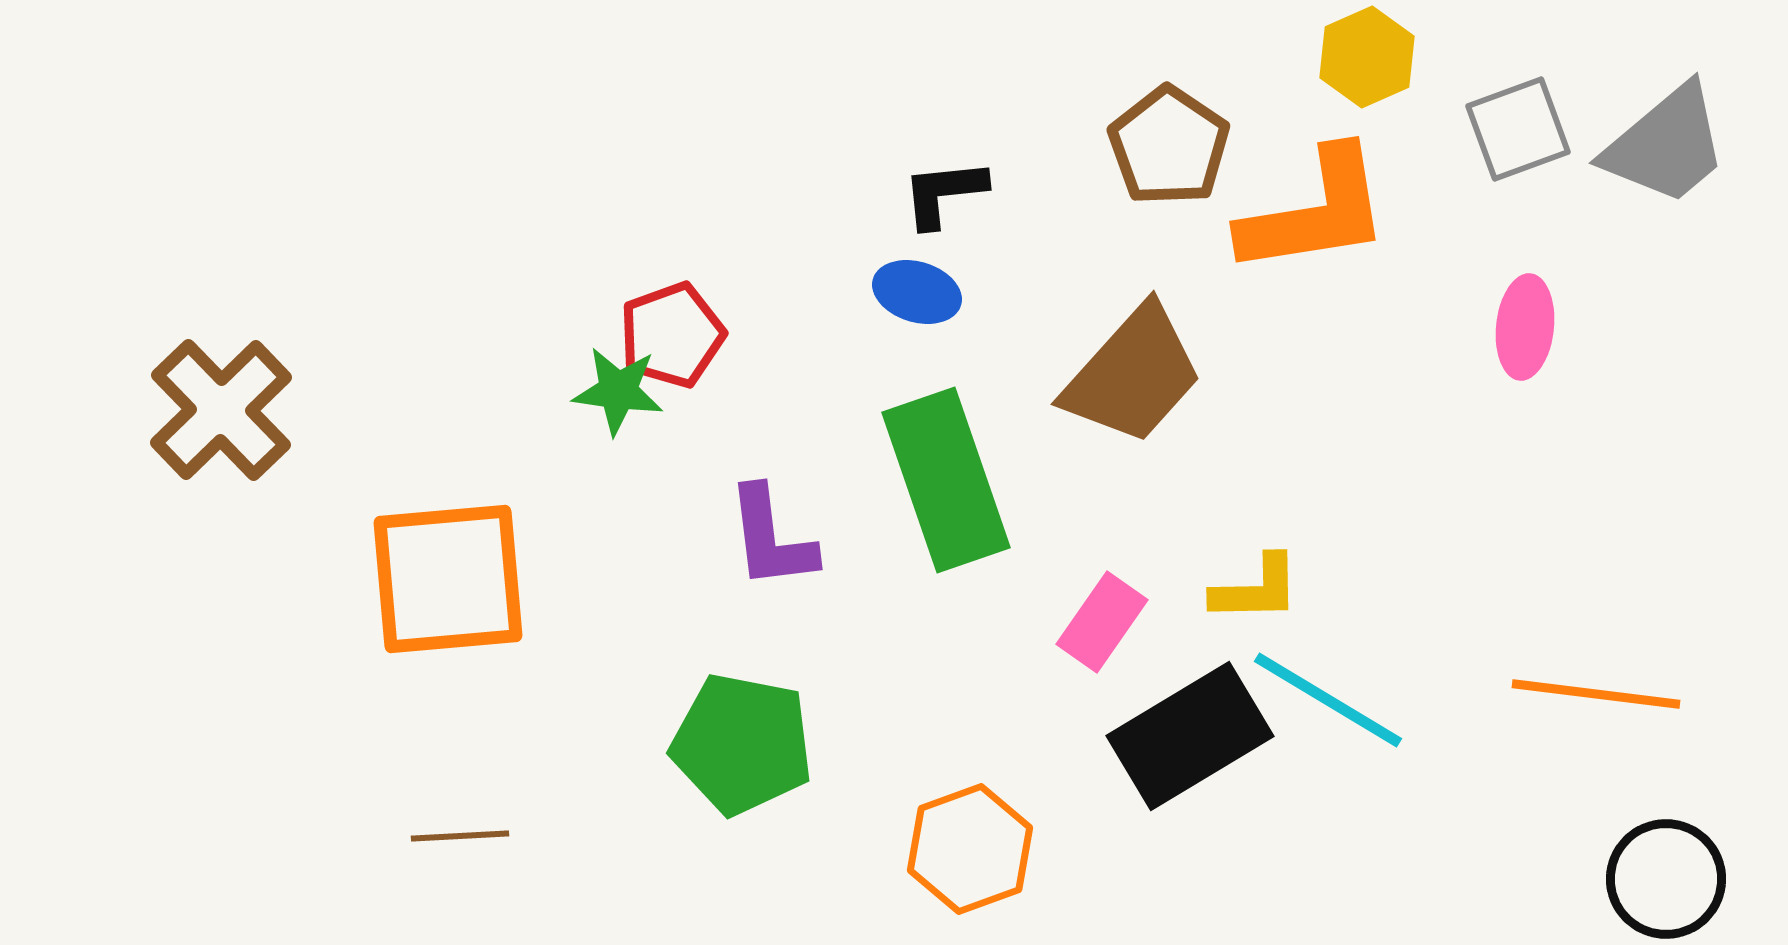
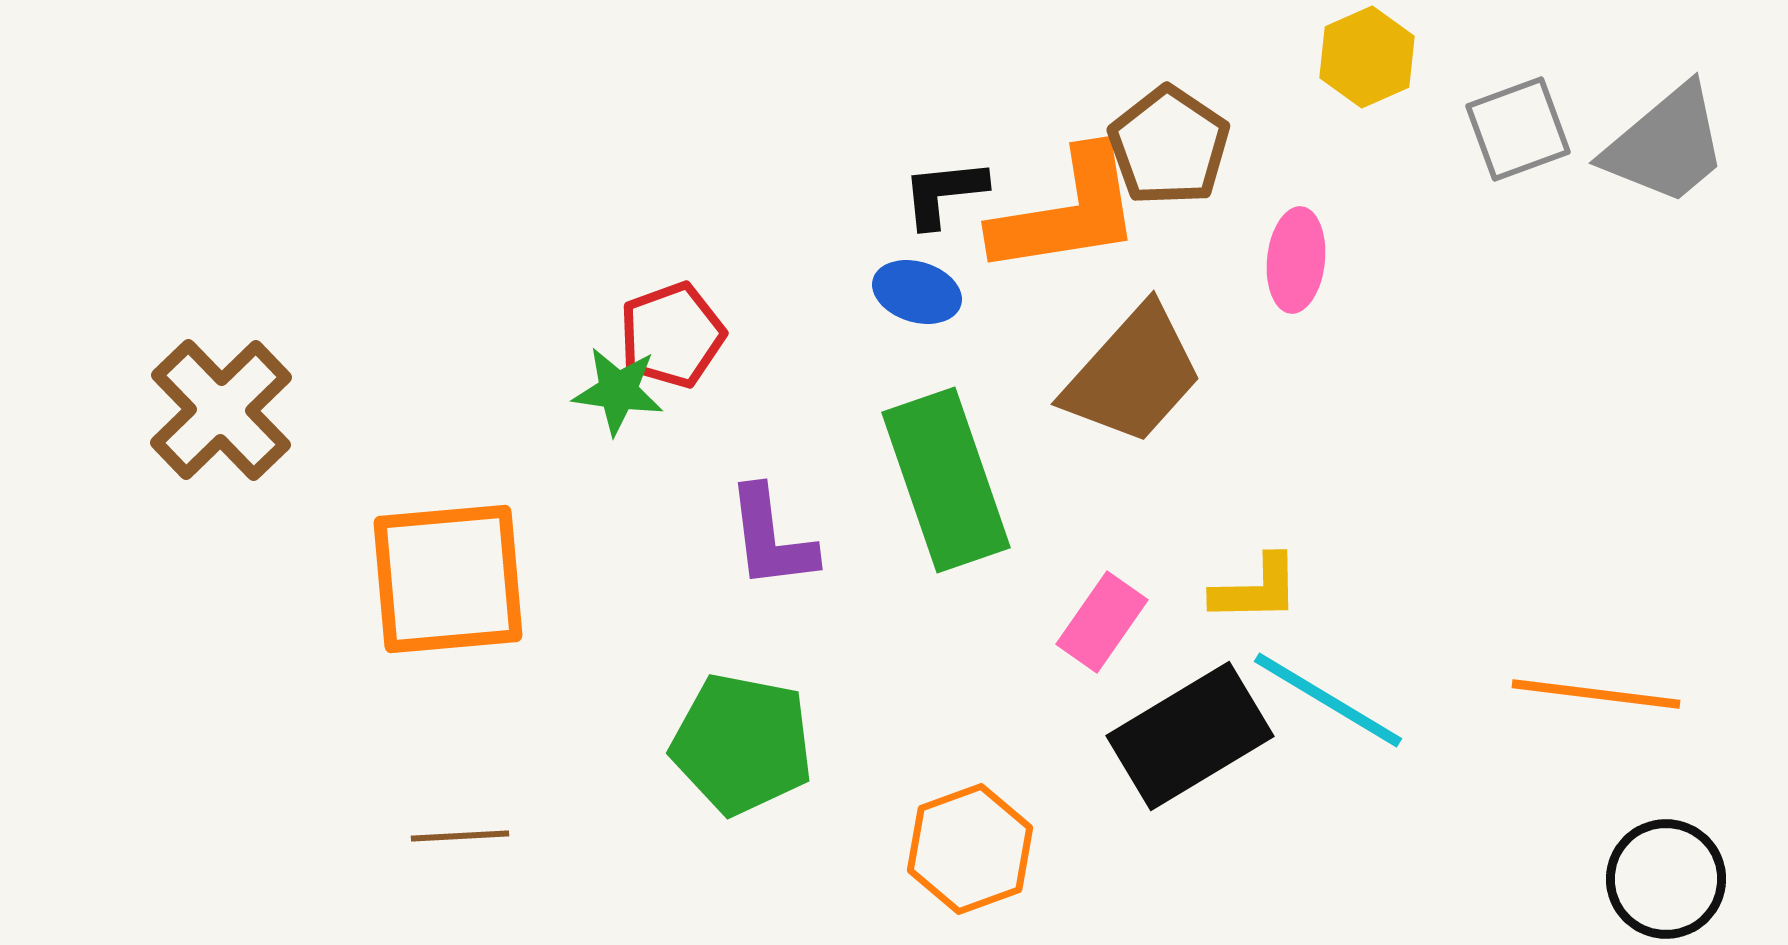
orange L-shape: moved 248 px left
pink ellipse: moved 229 px left, 67 px up
